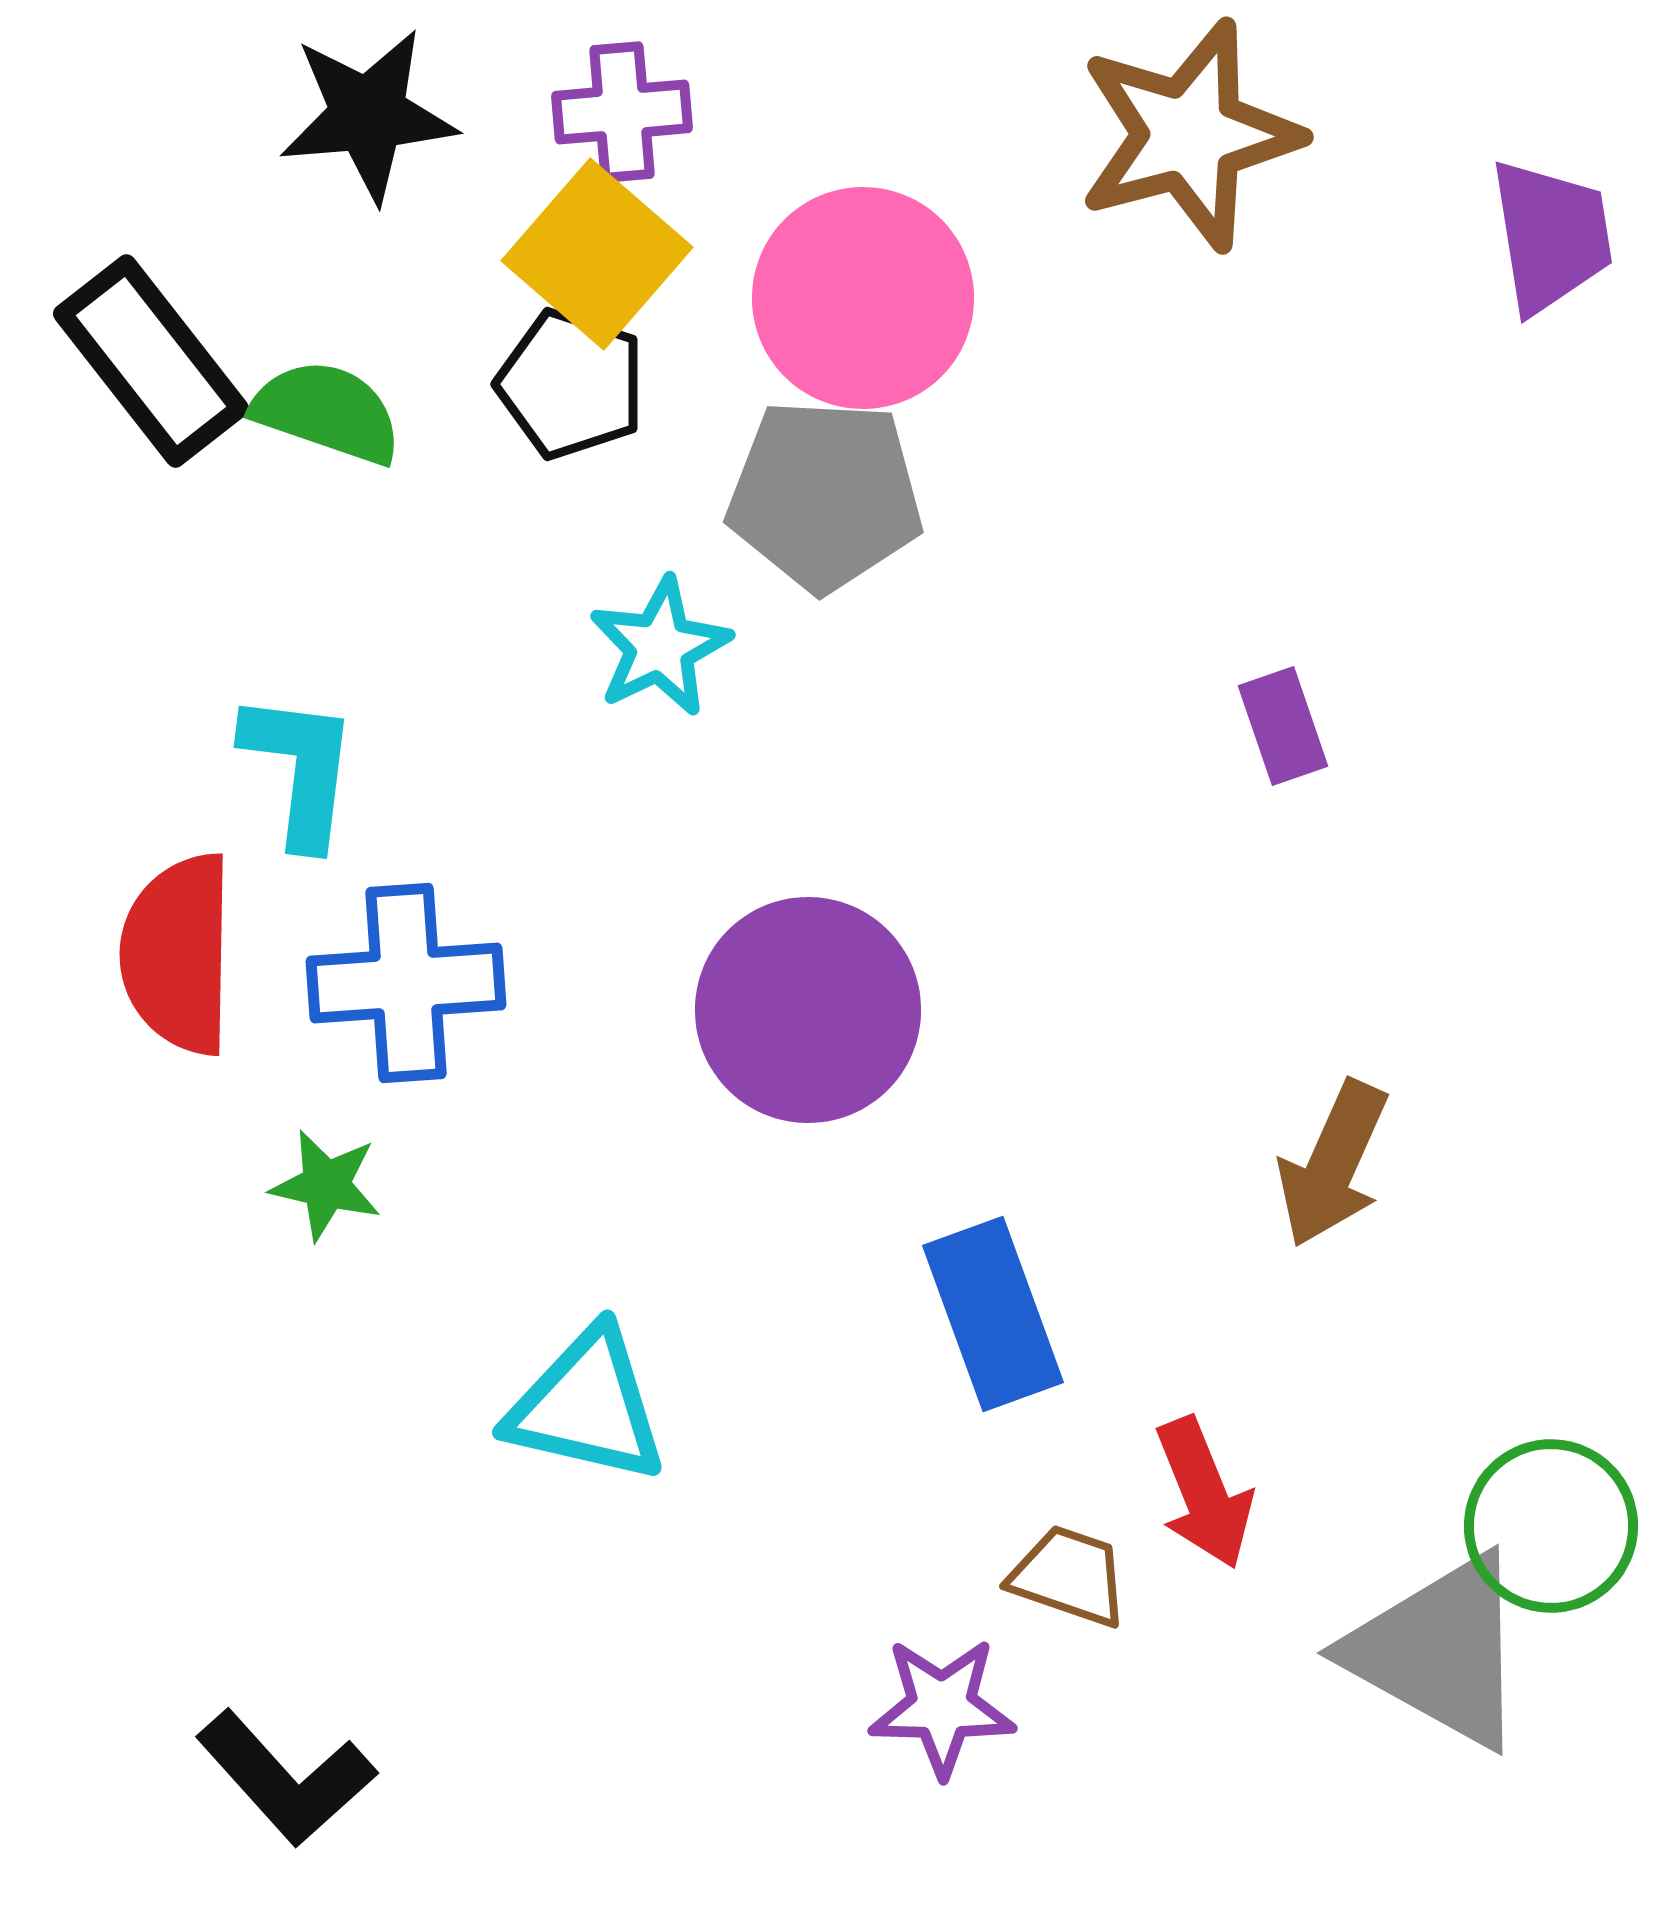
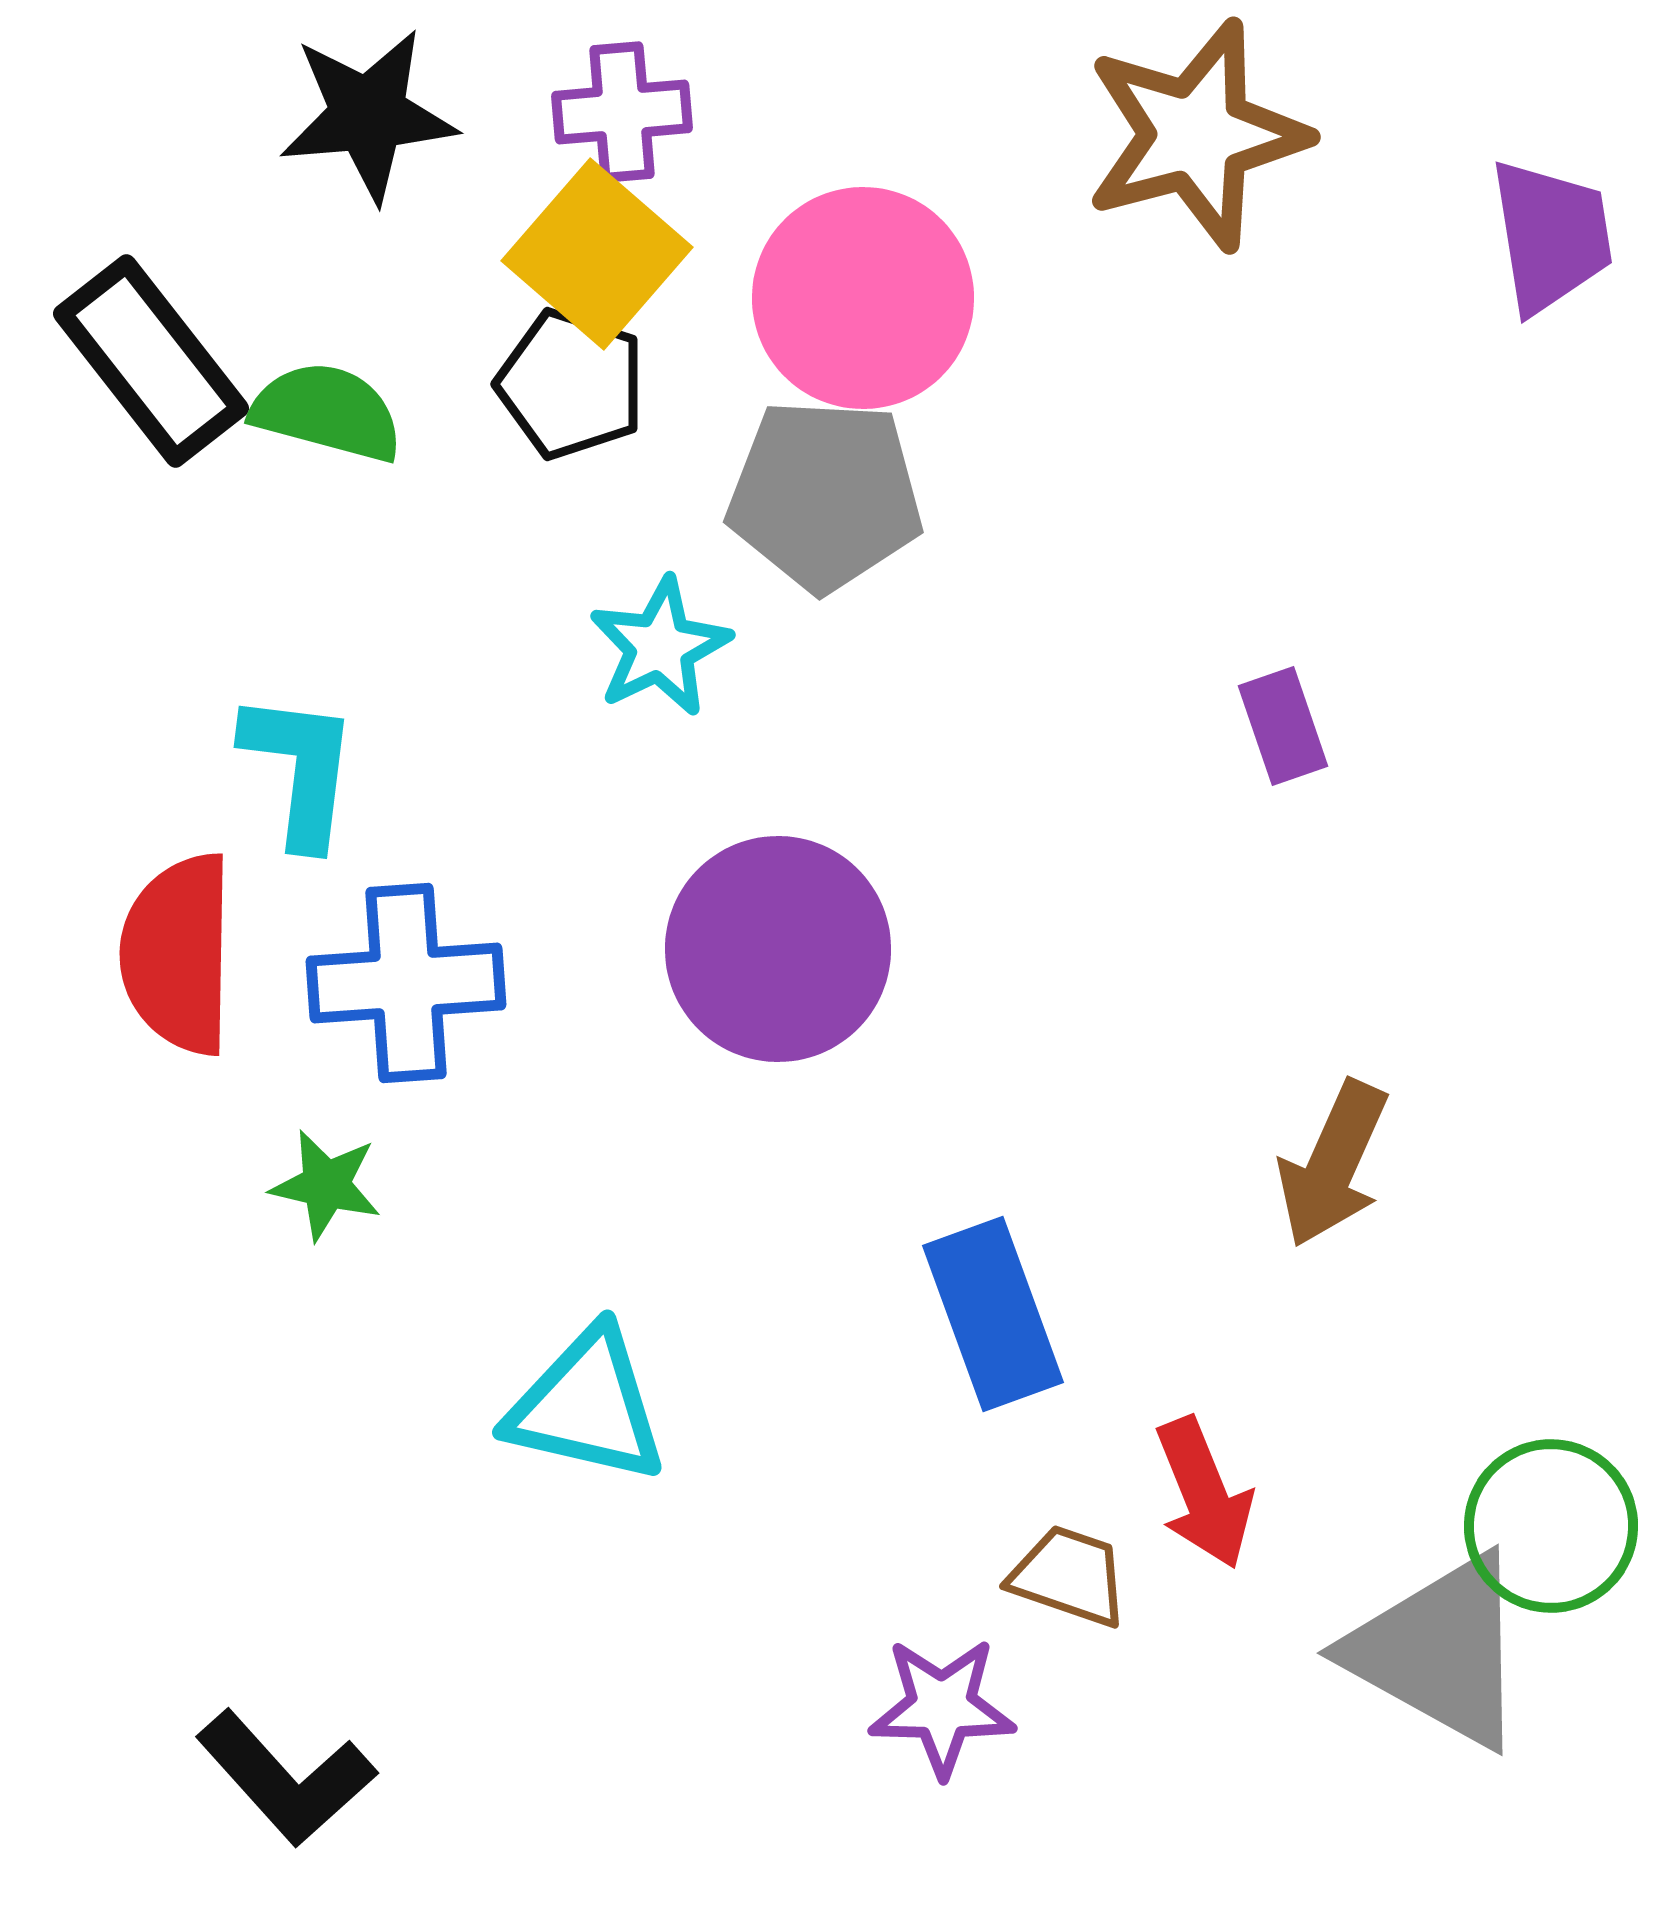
brown star: moved 7 px right
green semicircle: rotated 4 degrees counterclockwise
purple circle: moved 30 px left, 61 px up
